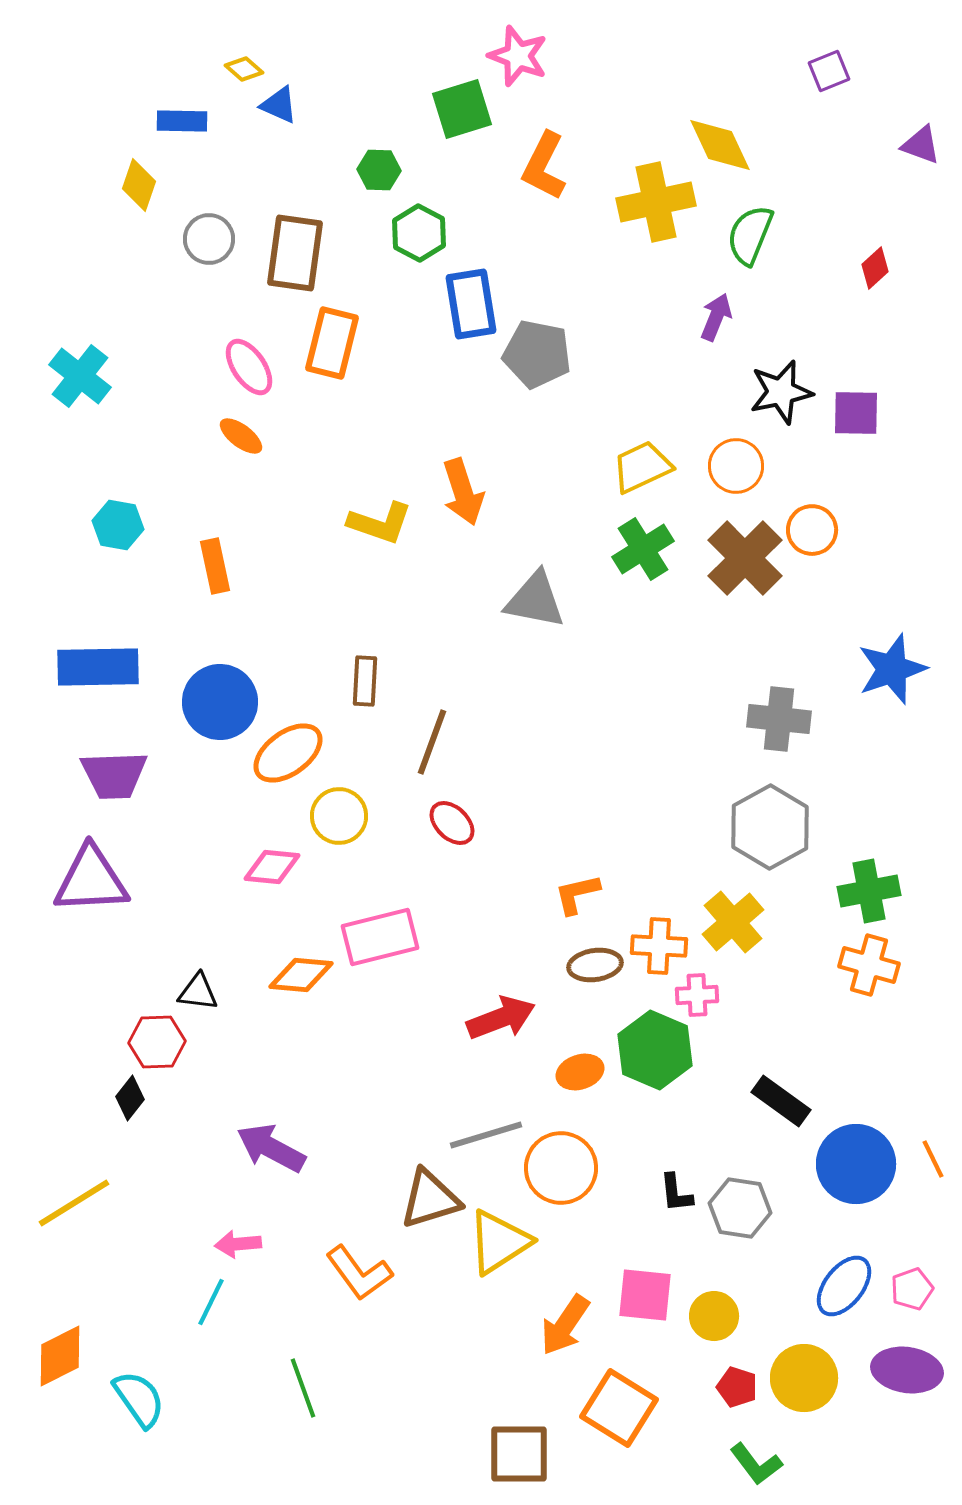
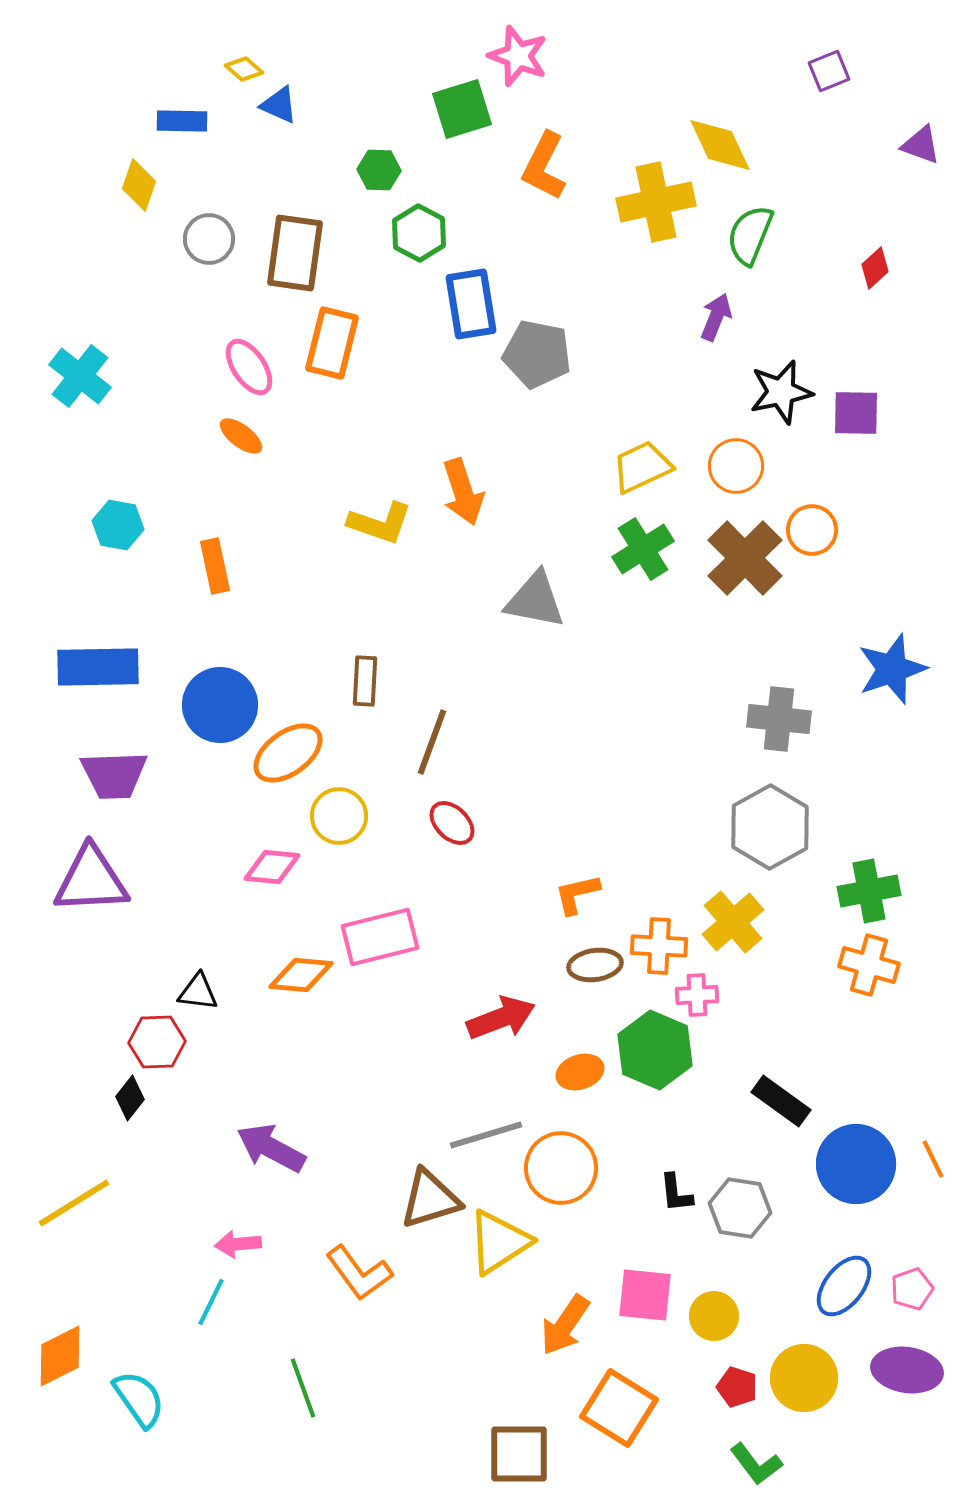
blue circle at (220, 702): moved 3 px down
